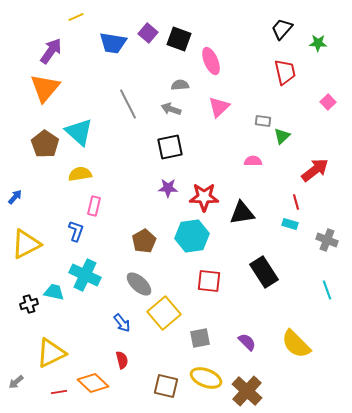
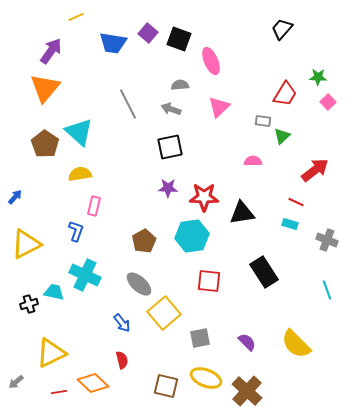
green star at (318, 43): moved 34 px down
red trapezoid at (285, 72): moved 22 px down; rotated 44 degrees clockwise
red line at (296, 202): rotated 49 degrees counterclockwise
